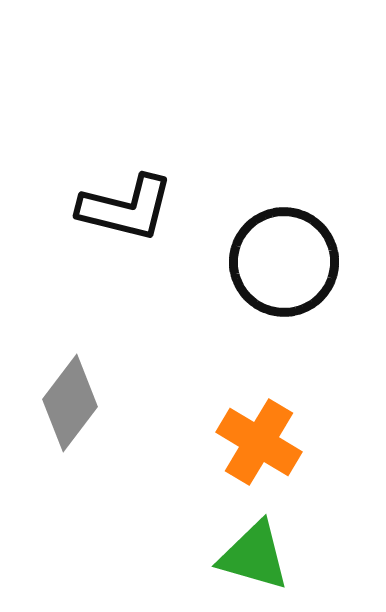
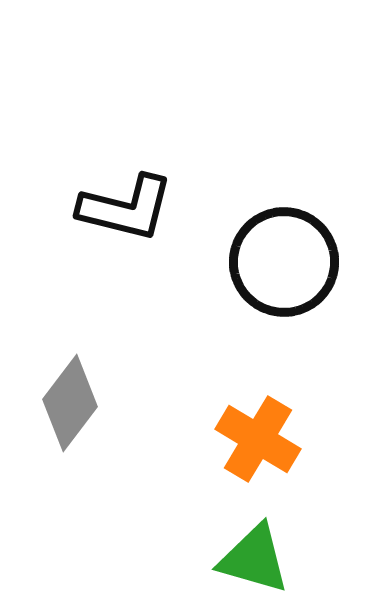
orange cross: moved 1 px left, 3 px up
green triangle: moved 3 px down
